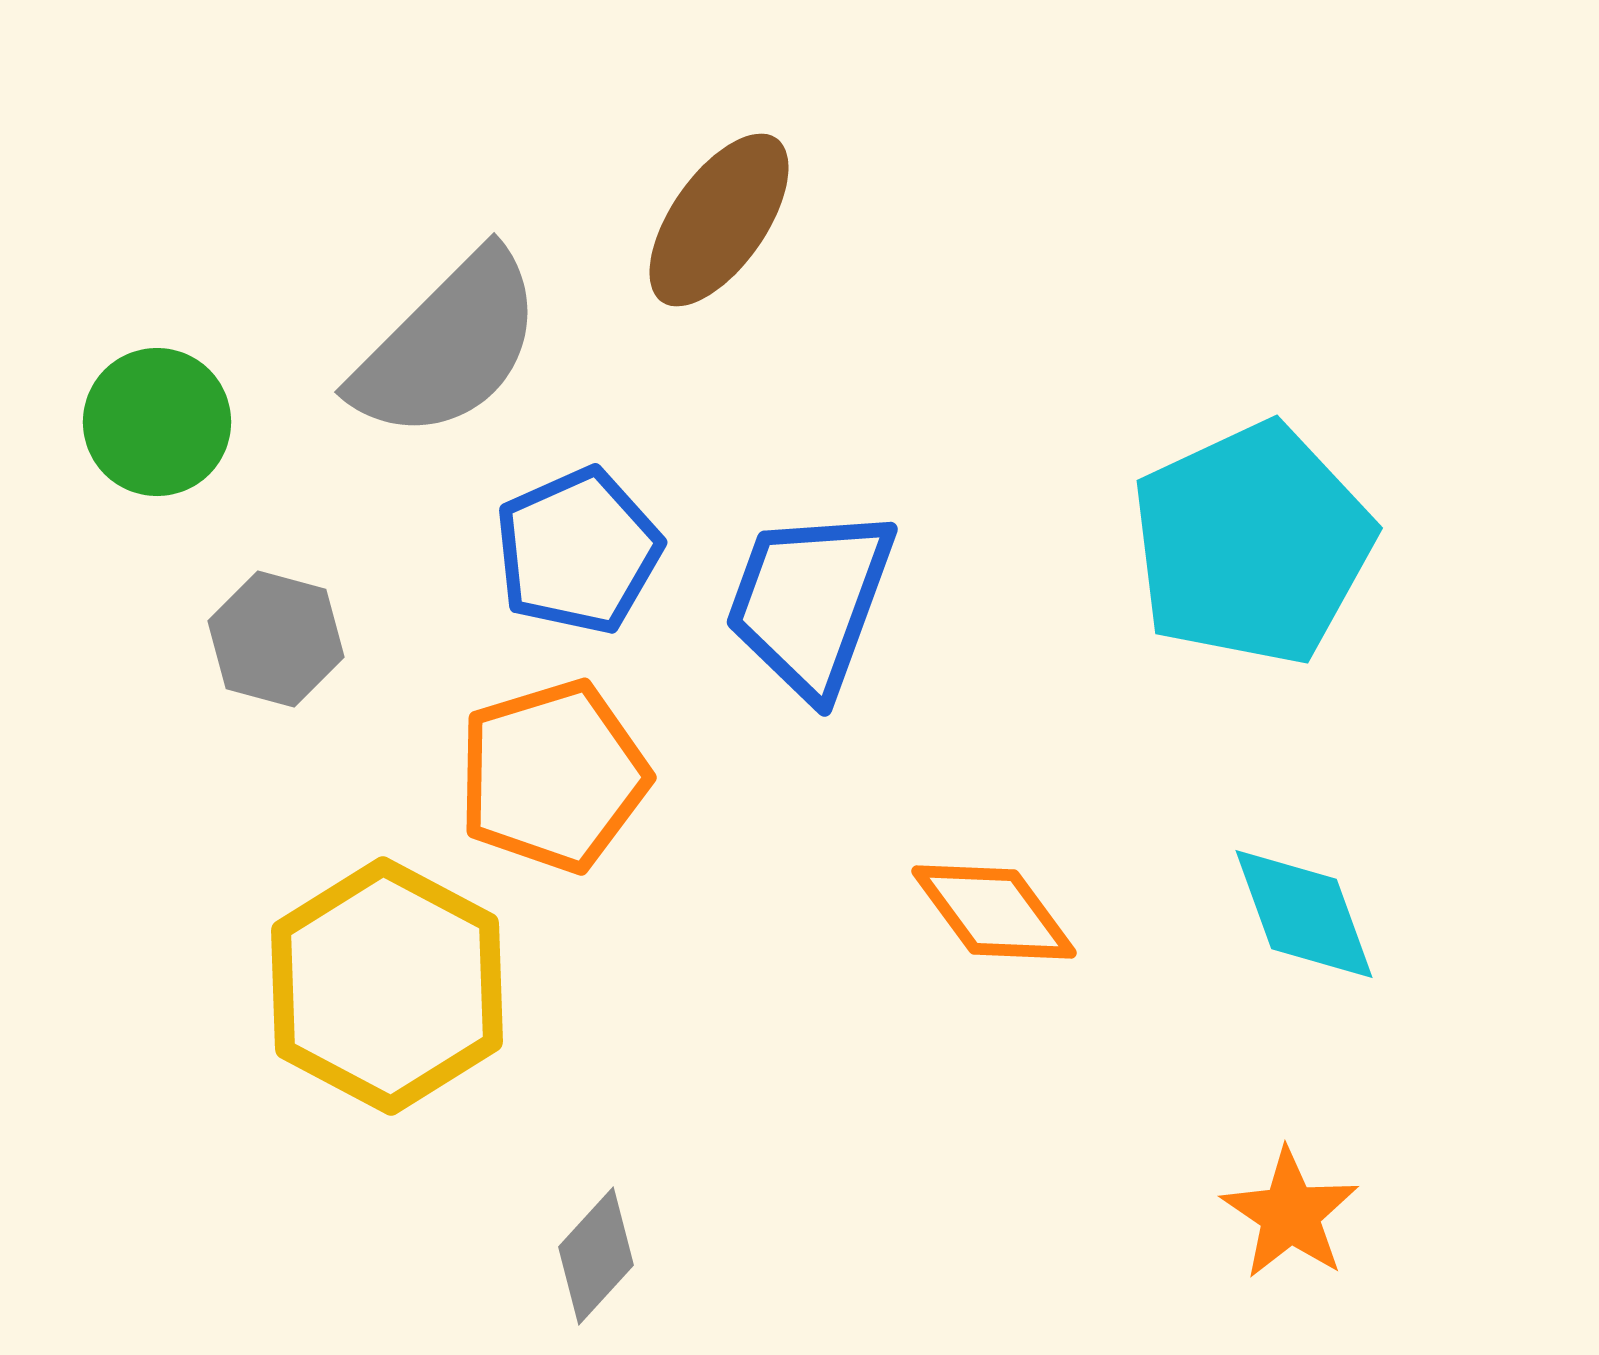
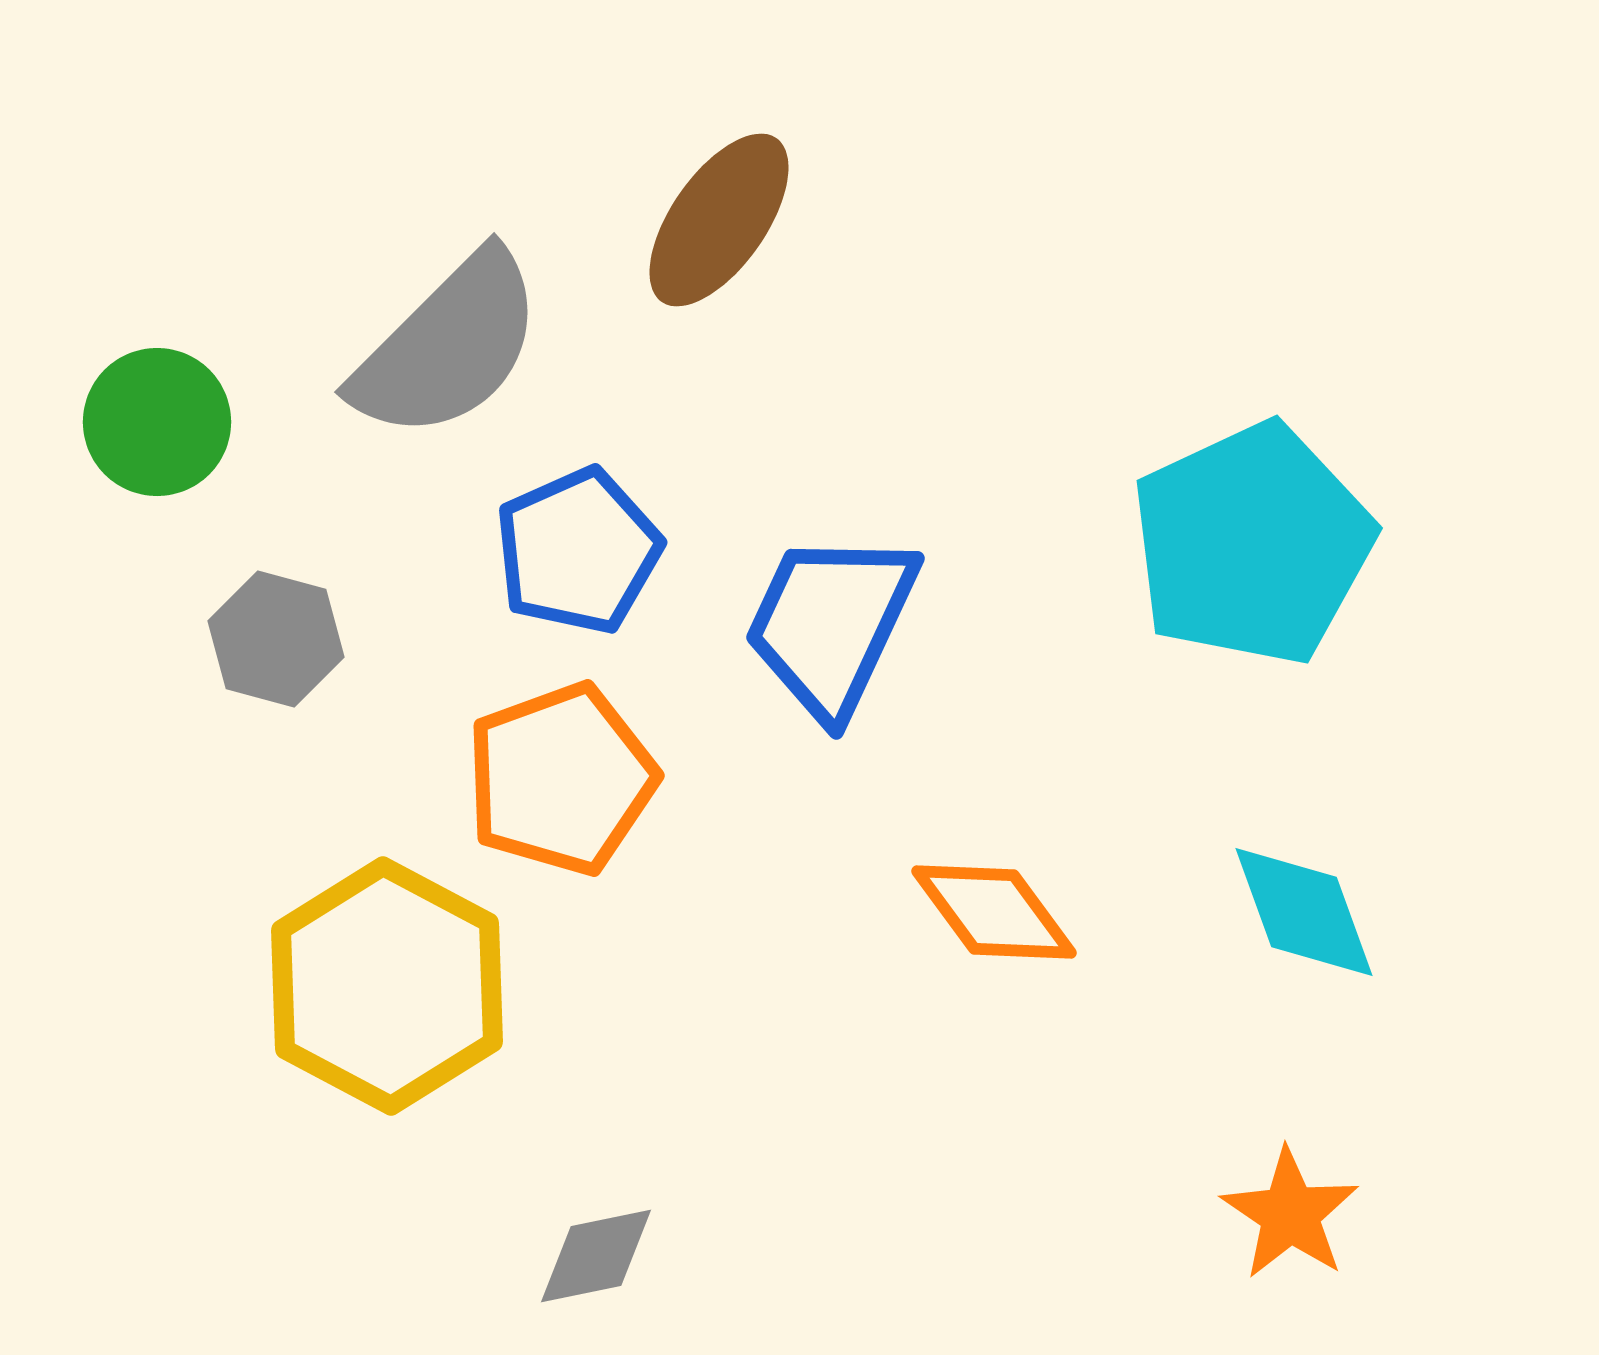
blue trapezoid: moved 21 px right, 22 px down; rotated 5 degrees clockwise
orange pentagon: moved 8 px right, 3 px down; rotated 3 degrees counterclockwise
cyan diamond: moved 2 px up
gray diamond: rotated 36 degrees clockwise
